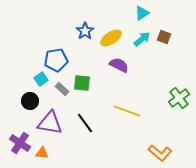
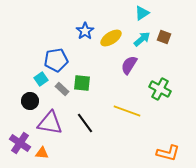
purple semicircle: moved 10 px right; rotated 84 degrees counterclockwise
green cross: moved 19 px left, 9 px up; rotated 25 degrees counterclockwise
orange L-shape: moved 8 px right; rotated 25 degrees counterclockwise
